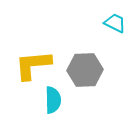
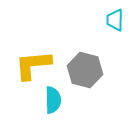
cyan trapezoid: moved 3 px up; rotated 115 degrees counterclockwise
gray hexagon: rotated 16 degrees clockwise
